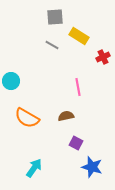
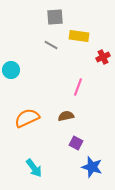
yellow rectangle: rotated 24 degrees counterclockwise
gray line: moved 1 px left
cyan circle: moved 11 px up
pink line: rotated 30 degrees clockwise
orange semicircle: rotated 125 degrees clockwise
cyan arrow: rotated 108 degrees clockwise
